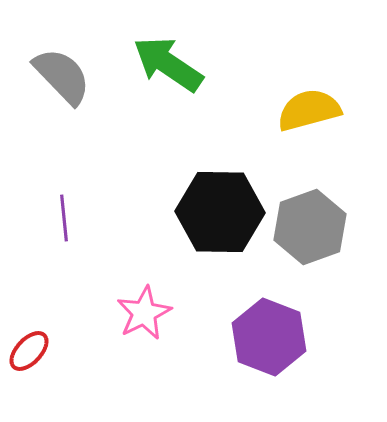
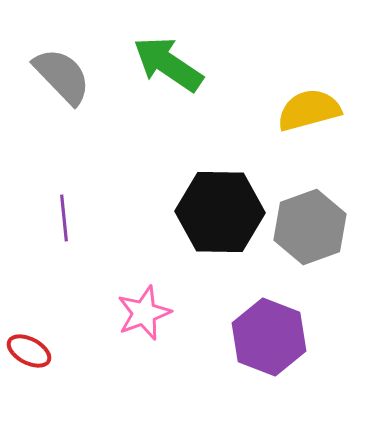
pink star: rotated 6 degrees clockwise
red ellipse: rotated 75 degrees clockwise
